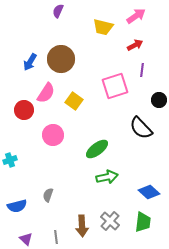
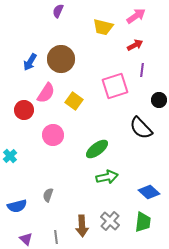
cyan cross: moved 4 px up; rotated 24 degrees counterclockwise
